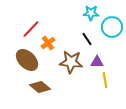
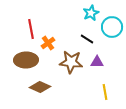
cyan star: rotated 28 degrees counterclockwise
red line: rotated 54 degrees counterclockwise
black line: rotated 24 degrees counterclockwise
brown ellipse: moved 1 px left; rotated 45 degrees counterclockwise
yellow line: moved 12 px down
brown diamond: rotated 15 degrees counterclockwise
